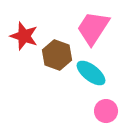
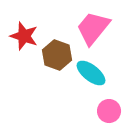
pink trapezoid: rotated 6 degrees clockwise
pink circle: moved 3 px right
